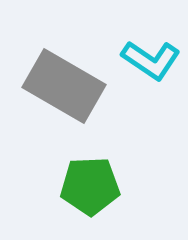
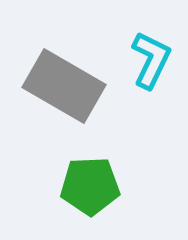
cyan L-shape: rotated 98 degrees counterclockwise
